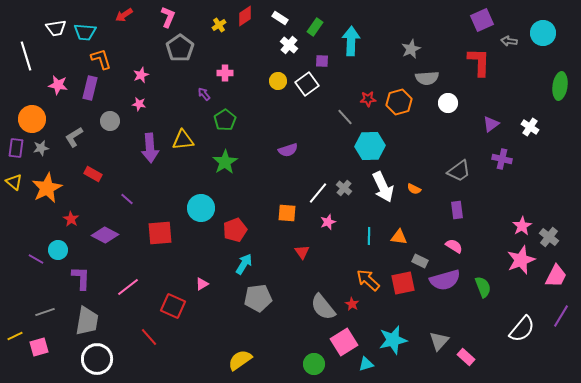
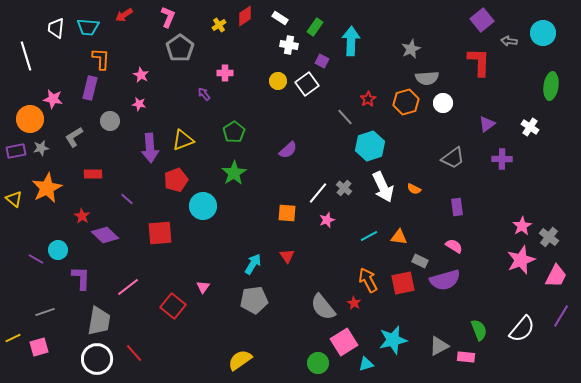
purple square at (482, 20): rotated 15 degrees counterclockwise
white trapezoid at (56, 28): rotated 105 degrees clockwise
cyan trapezoid at (85, 32): moved 3 px right, 5 px up
white cross at (289, 45): rotated 30 degrees counterclockwise
orange L-shape at (101, 59): rotated 20 degrees clockwise
purple square at (322, 61): rotated 24 degrees clockwise
pink star at (141, 75): rotated 21 degrees counterclockwise
pink star at (58, 85): moved 5 px left, 14 px down
green ellipse at (560, 86): moved 9 px left
red star at (368, 99): rotated 28 degrees counterclockwise
orange hexagon at (399, 102): moved 7 px right
white circle at (448, 103): moved 5 px left
orange circle at (32, 119): moved 2 px left
green pentagon at (225, 120): moved 9 px right, 12 px down
purple triangle at (491, 124): moved 4 px left
yellow triangle at (183, 140): rotated 15 degrees counterclockwise
cyan hexagon at (370, 146): rotated 16 degrees counterclockwise
purple rectangle at (16, 148): moved 3 px down; rotated 72 degrees clockwise
purple semicircle at (288, 150): rotated 24 degrees counterclockwise
purple cross at (502, 159): rotated 12 degrees counterclockwise
green star at (225, 162): moved 9 px right, 11 px down
gray trapezoid at (459, 171): moved 6 px left, 13 px up
red rectangle at (93, 174): rotated 30 degrees counterclockwise
yellow triangle at (14, 182): moved 17 px down
cyan circle at (201, 208): moved 2 px right, 2 px up
purple rectangle at (457, 210): moved 3 px up
red star at (71, 219): moved 11 px right, 3 px up
pink star at (328, 222): moved 1 px left, 2 px up
red pentagon at (235, 230): moved 59 px left, 50 px up
purple diamond at (105, 235): rotated 16 degrees clockwise
cyan line at (369, 236): rotated 60 degrees clockwise
red triangle at (302, 252): moved 15 px left, 4 px down
cyan arrow at (244, 264): moved 9 px right
orange arrow at (368, 280): rotated 20 degrees clockwise
pink triangle at (202, 284): moved 1 px right, 3 px down; rotated 24 degrees counterclockwise
green semicircle at (483, 287): moved 4 px left, 43 px down
gray pentagon at (258, 298): moved 4 px left, 2 px down
red star at (352, 304): moved 2 px right, 1 px up
red square at (173, 306): rotated 15 degrees clockwise
gray trapezoid at (87, 321): moved 12 px right
yellow line at (15, 336): moved 2 px left, 2 px down
red line at (149, 337): moved 15 px left, 16 px down
gray triangle at (439, 341): moved 5 px down; rotated 20 degrees clockwise
pink rectangle at (466, 357): rotated 36 degrees counterclockwise
green circle at (314, 364): moved 4 px right, 1 px up
